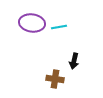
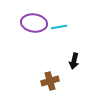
purple ellipse: moved 2 px right
brown cross: moved 5 px left, 2 px down; rotated 24 degrees counterclockwise
